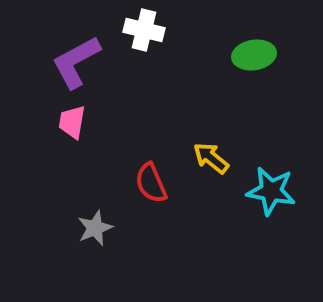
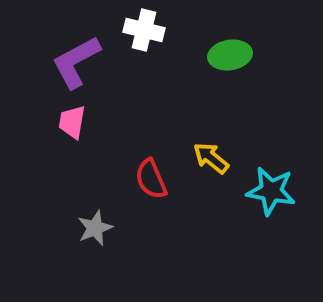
green ellipse: moved 24 px left
red semicircle: moved 4 px up
